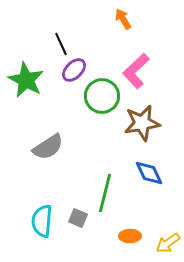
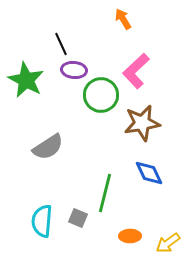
purple ellipse: rotated 50 degrees clockwise
green circle: moved 1 px left, 1 px up
